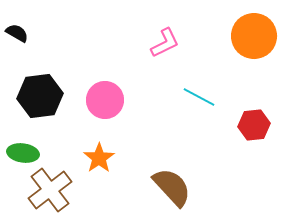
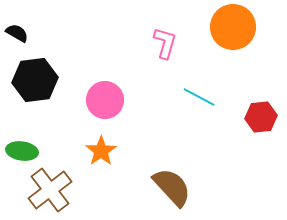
orange circle: moved 21 px left, 9 px up
pink L-shape: rotated 48 degrees counterclockwise
black hexagon: moved 5 px left, 16 px up
red hexagon: moved 7 px right, 8 px up
green ellipse: moved 1 px left, 2 px up
orange star: moved 2 px right, 7 px up
